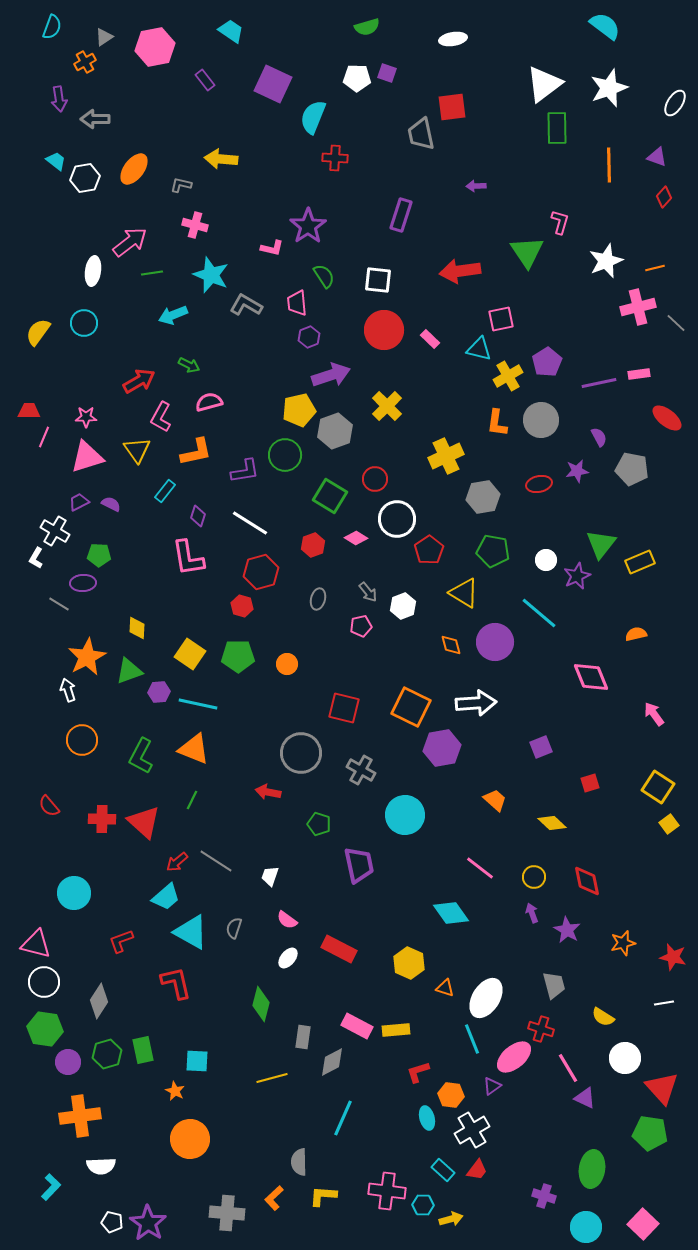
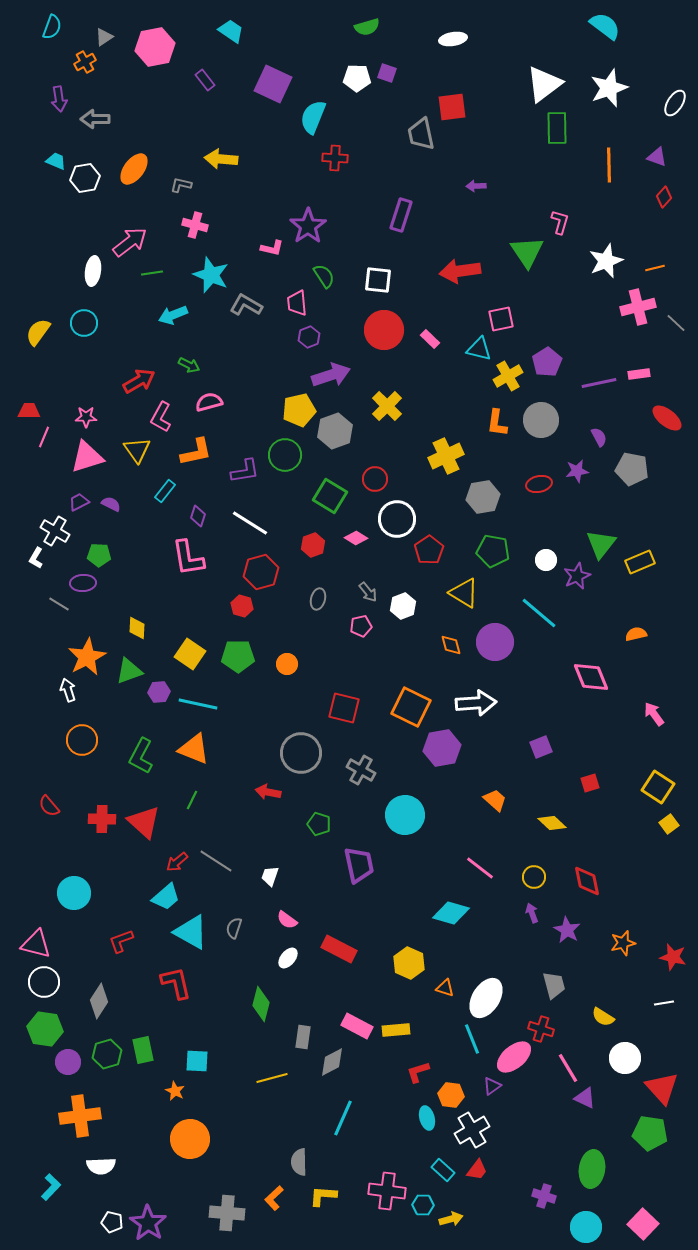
cyan trapezoid at (56, 161): rotated 15 degrees counterclockwise
cyan diamond at (451, 913): rotated 39 degrees counterclockwise
